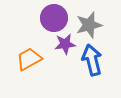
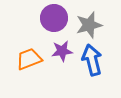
purple star: moved 3 px left, 7 px down
orange trapezoid: rotated 8 degrees clockwise
